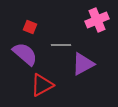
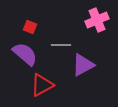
purple triangle: moved 1 px down
